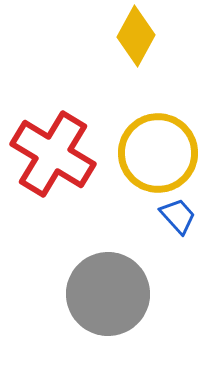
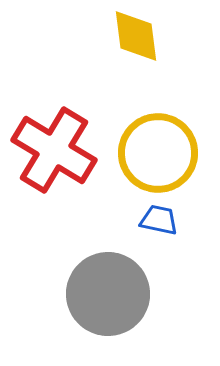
yellow diamond: rotated 36 degrees counterclockwise
red cross: moved 1 px right, 4 px up
blue trapezoid: moved 19 px left, 4 px down; rotated 36 degrees counterclockwise
